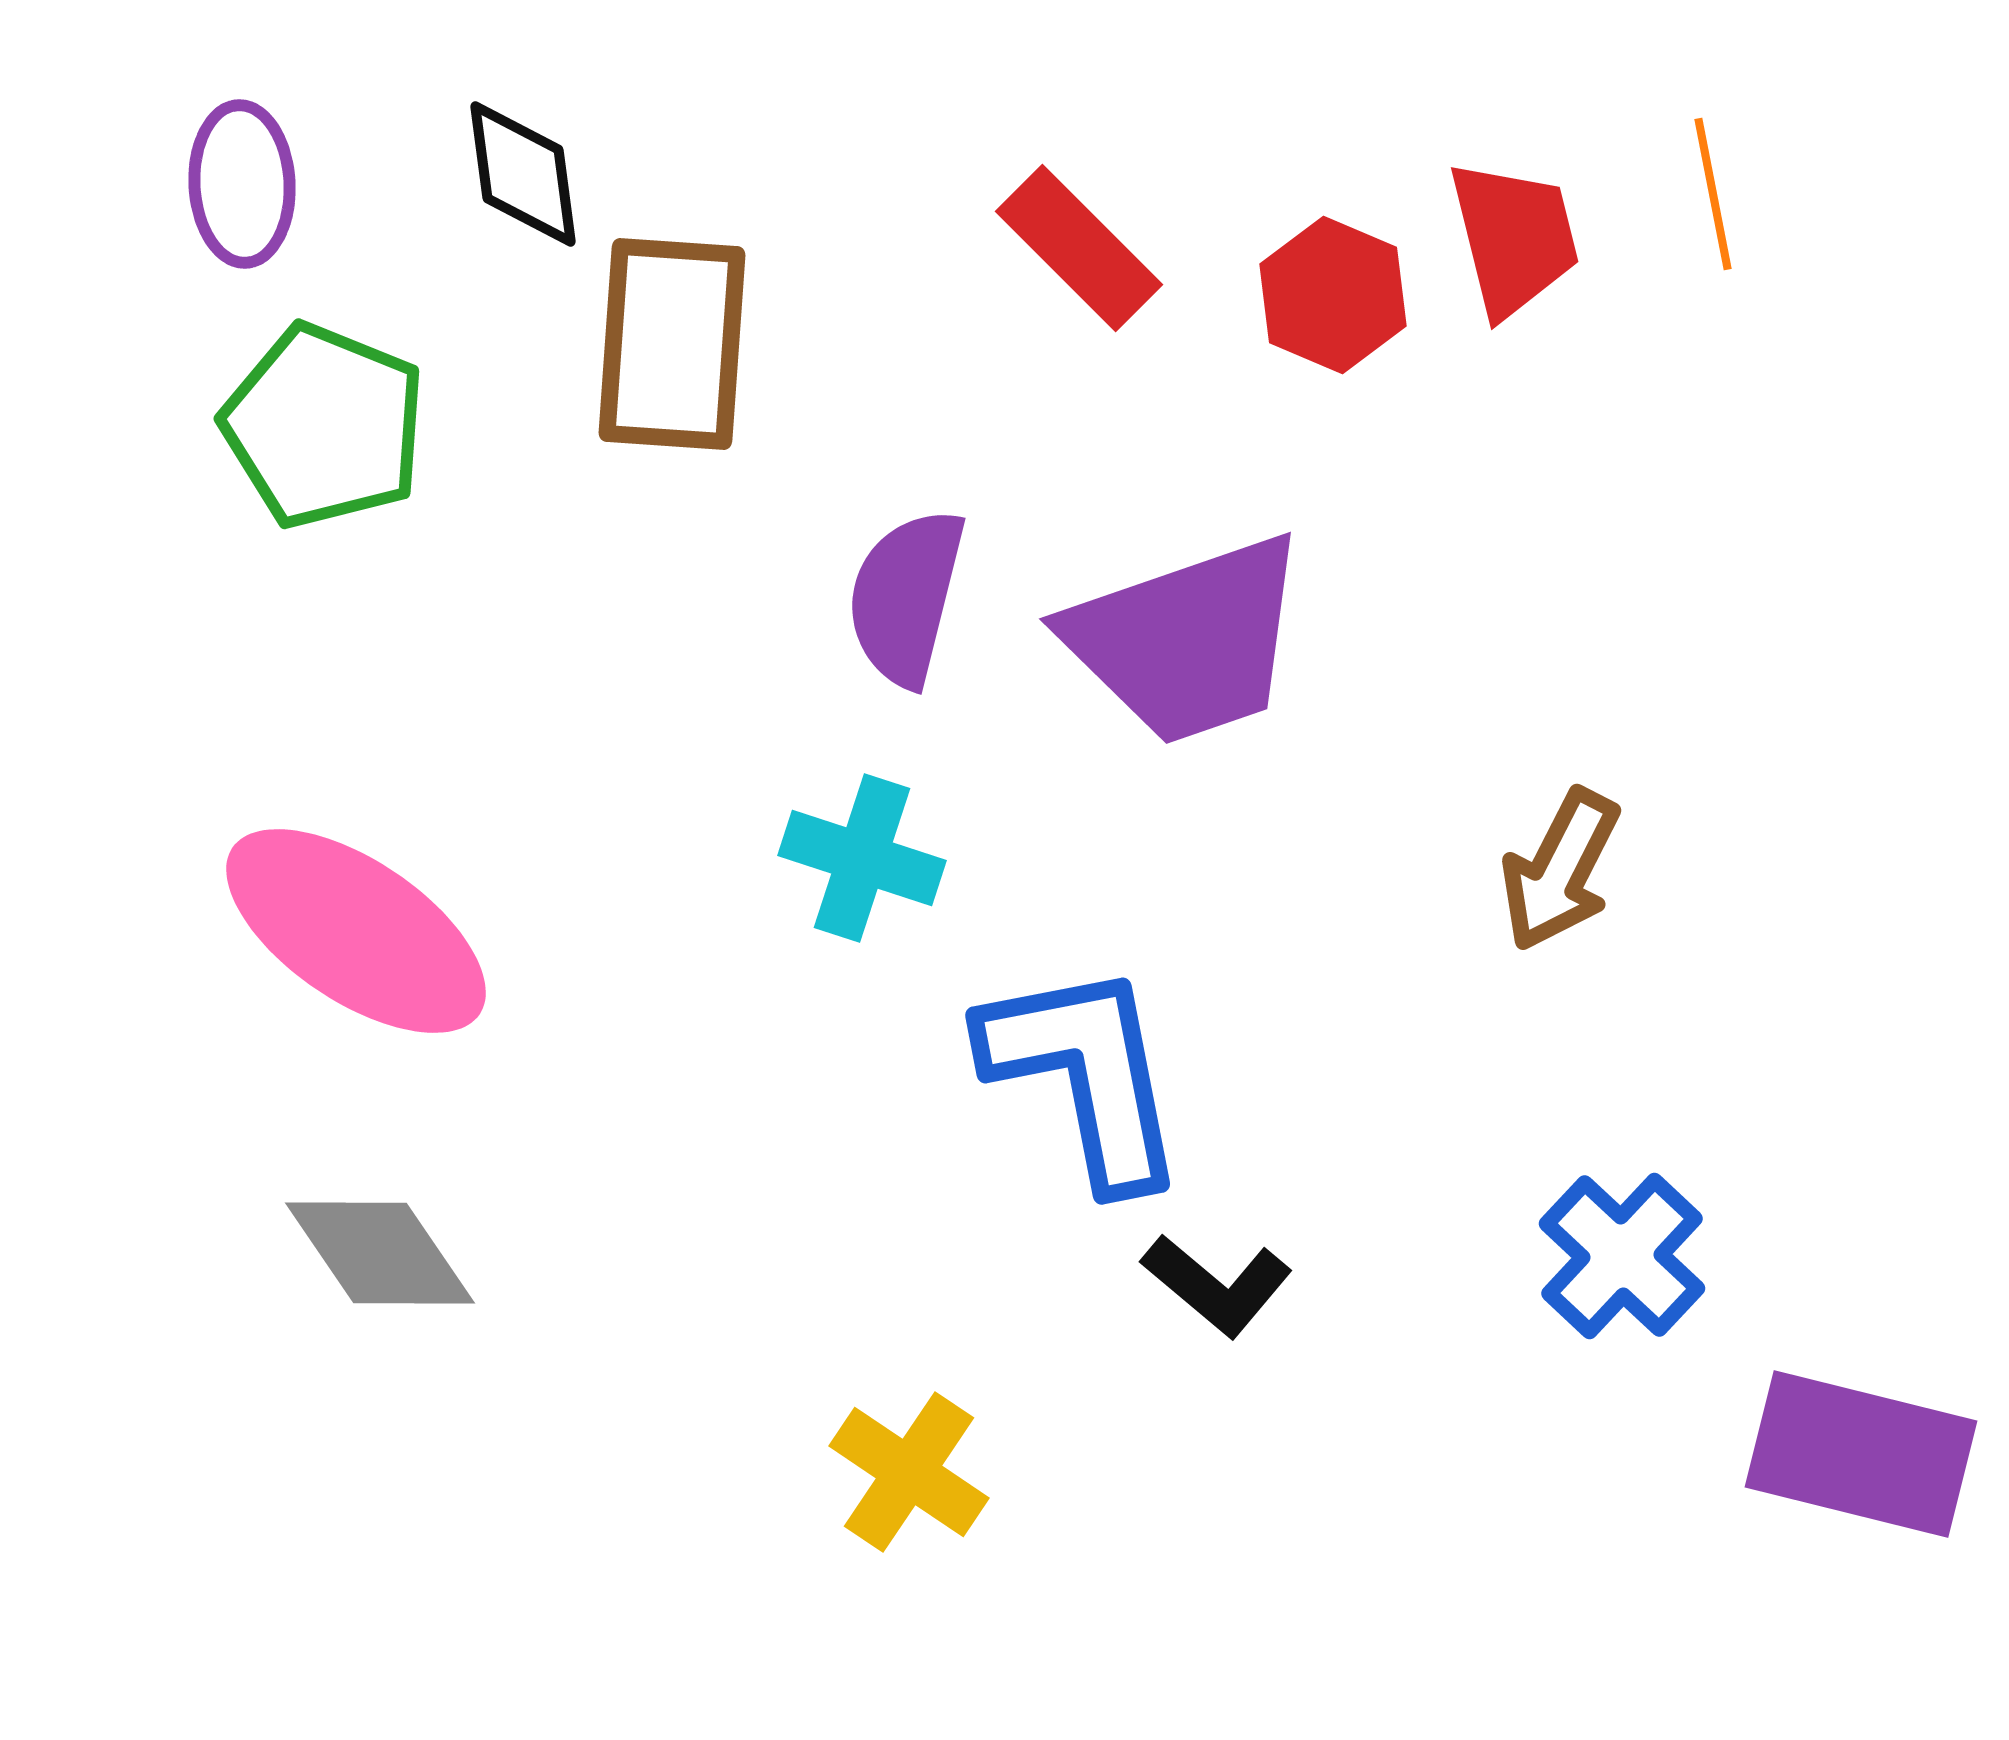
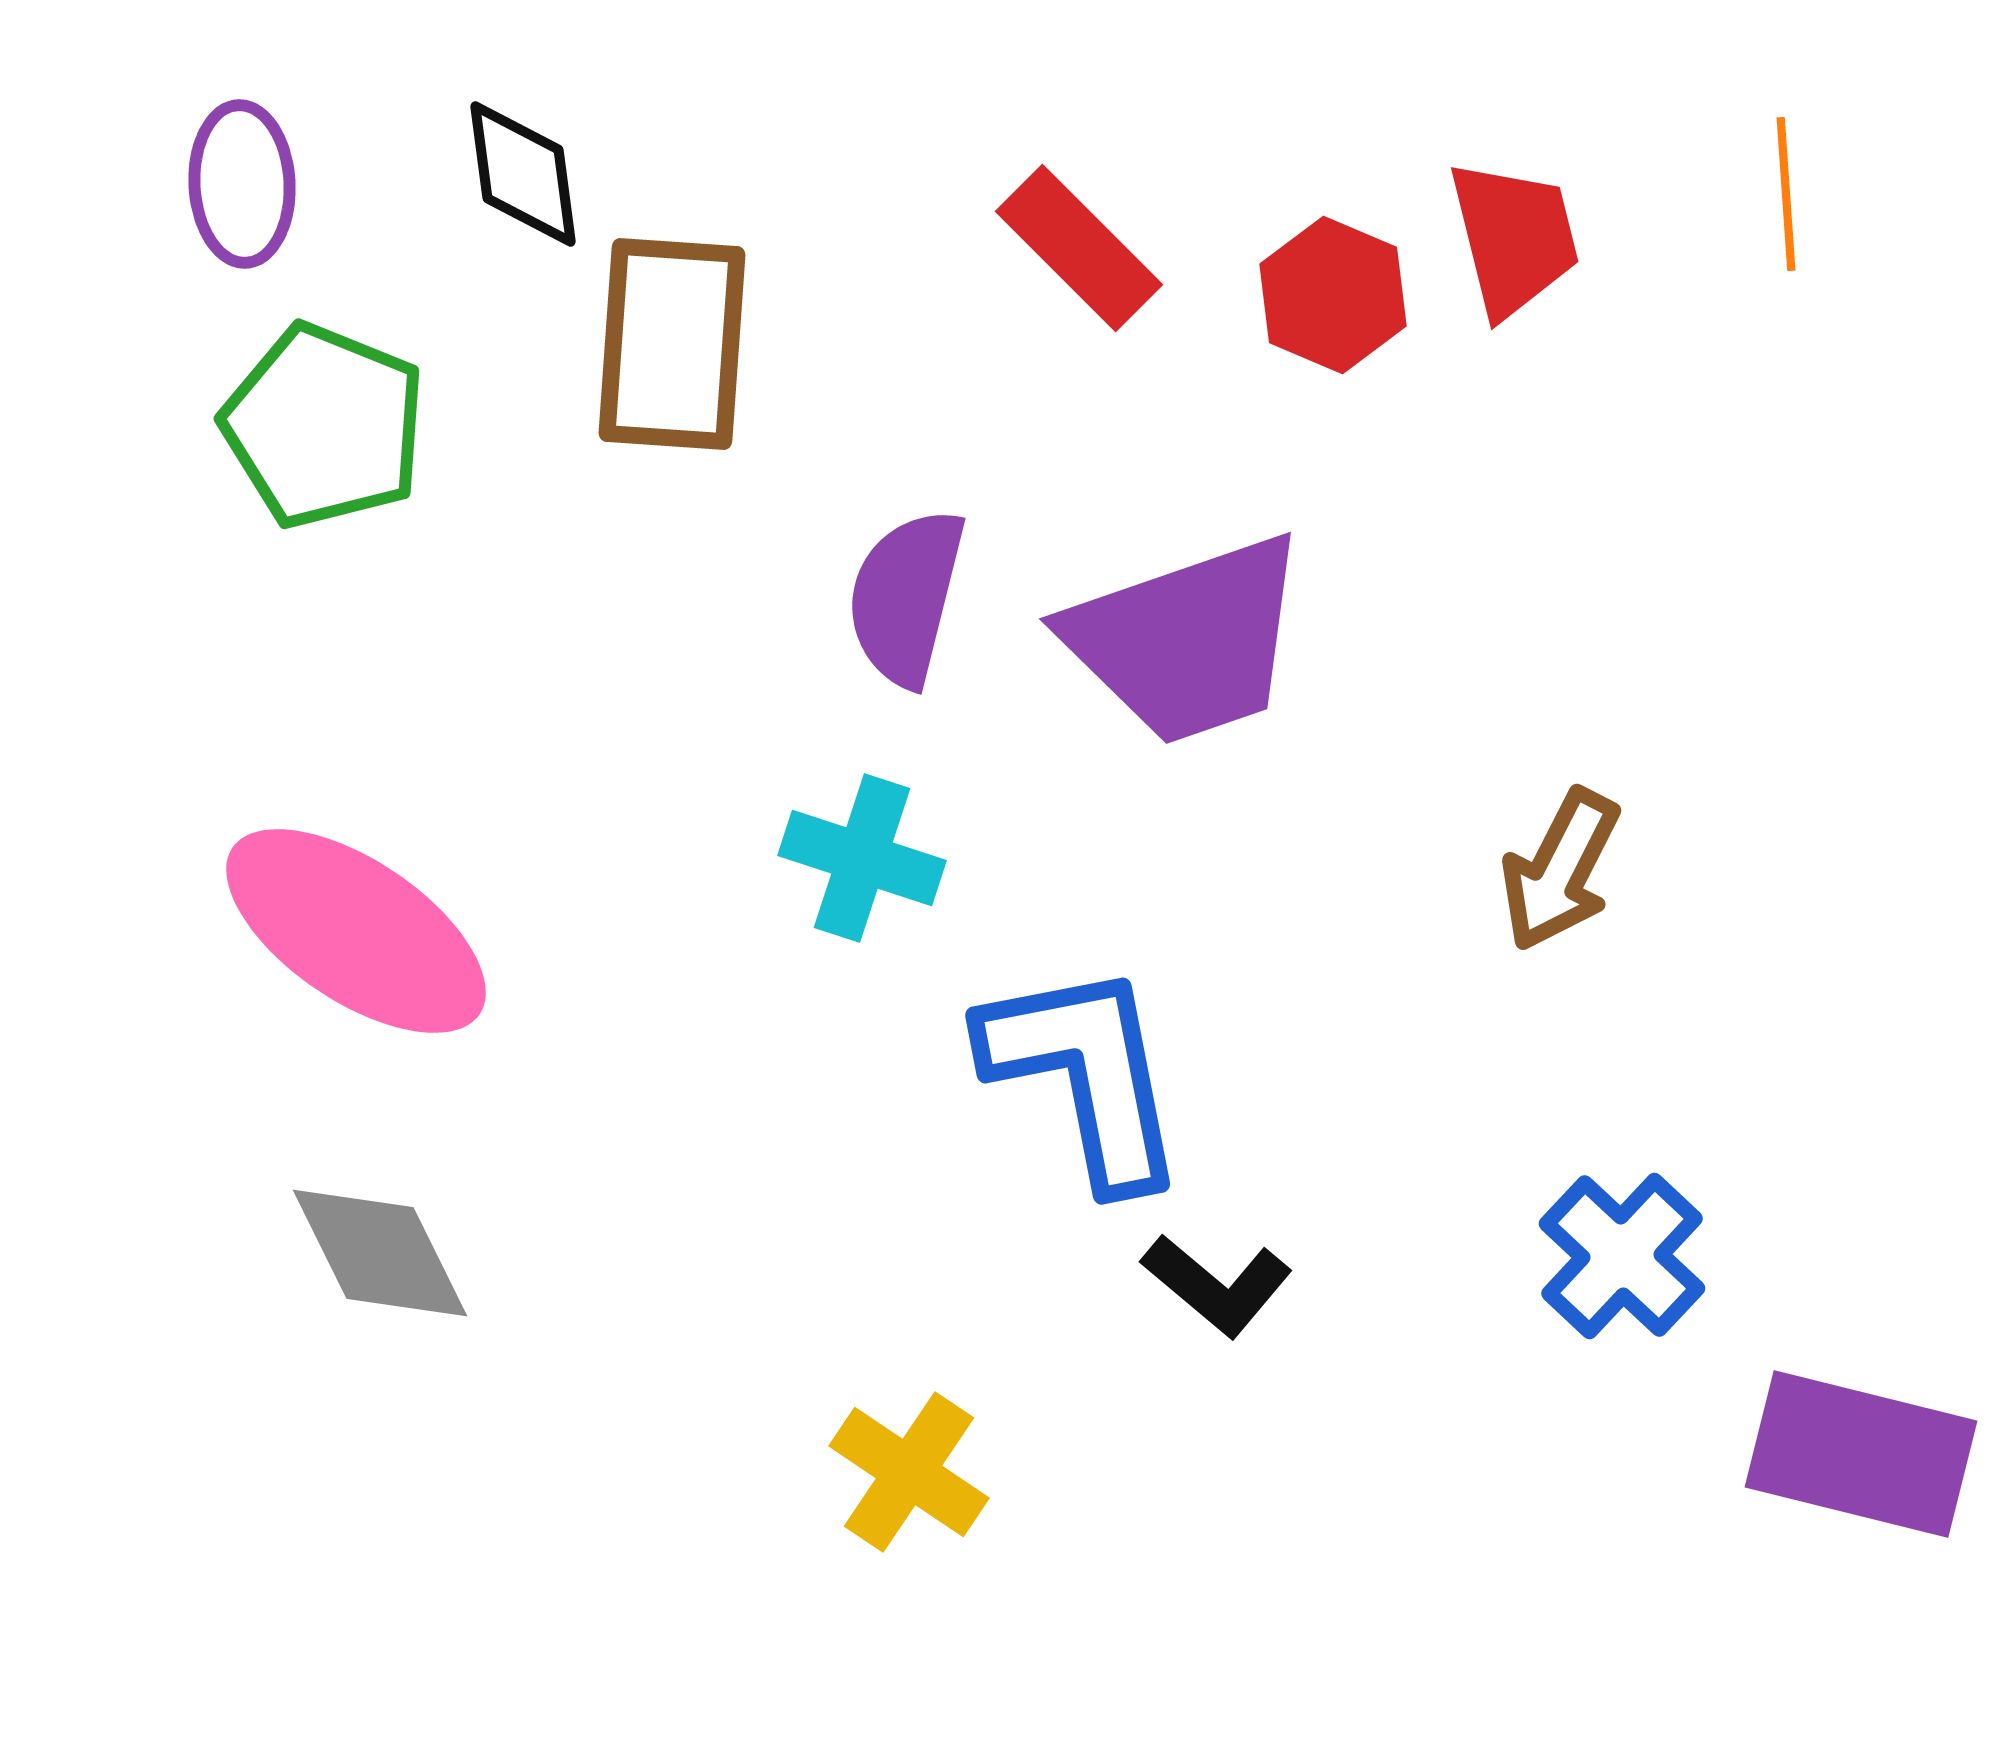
orange line: moved 73 px right; rotated 7 degrees clockwise
gray diamond: rotated 8 degrees clockwise
